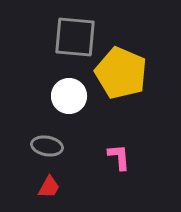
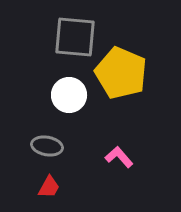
white circle: moved 1 px up
pink L-shape: rotated 36 degrees counterclockwise
